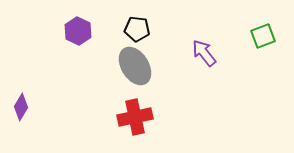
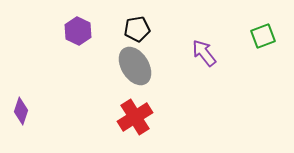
black pentagon: rotated 15 degrees counterclockwise
purple diamond: moved 4 px down; rotated 12 degrees counterclockwise
red cross: rotated 20 degrees counterclockwise
